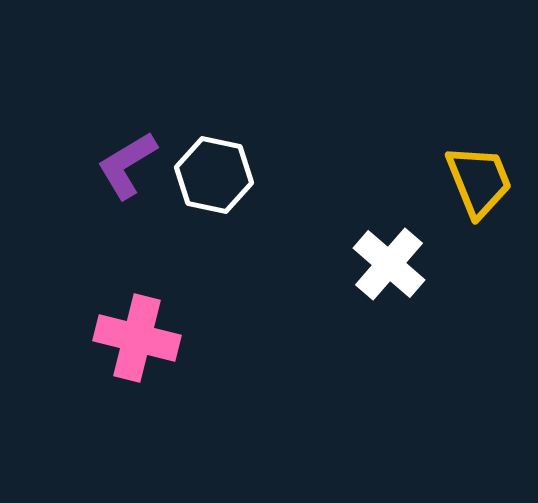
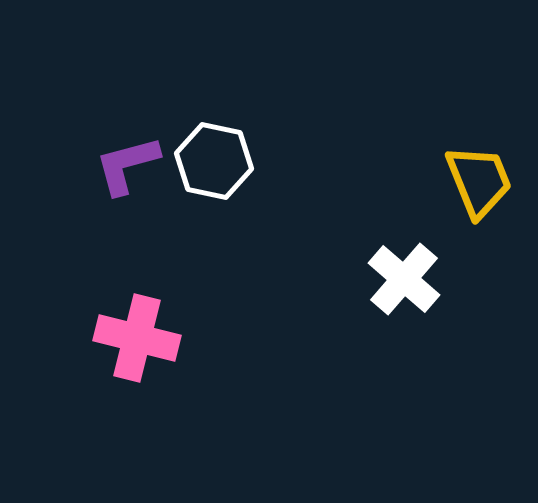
purple L-shape: rotated 16 degrees clockwise
white hexagon: moved 14 px up
white cross: moved 15 px right, 15 px down
